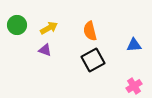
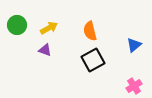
blue triangle: rotated 35 degrees counterclockwise
